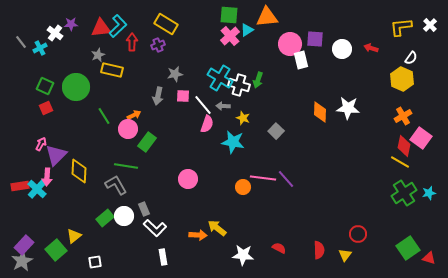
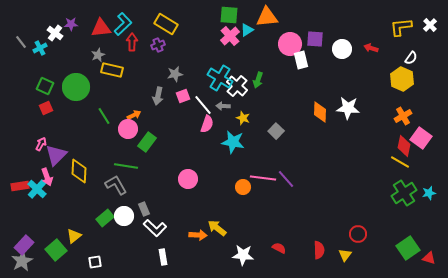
cyan L-shape at (118, 26): moved 5 px right, 2 px up
white cross at (239, 85): moved 2 px left, 1 px down; rotated 25 degrees clockwise
pink square at (183, 96): rotated 24 degrees counterclockwise
pink arrow at (47, 177): rotated 24 degrees counterclockwise
